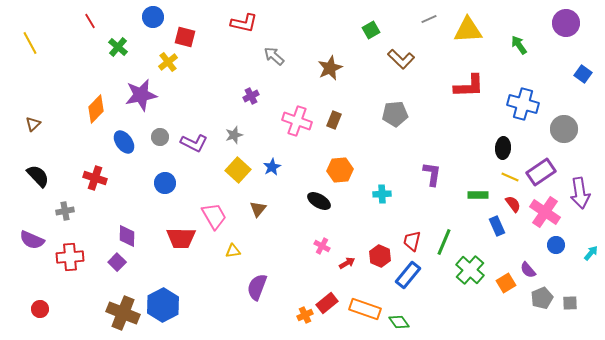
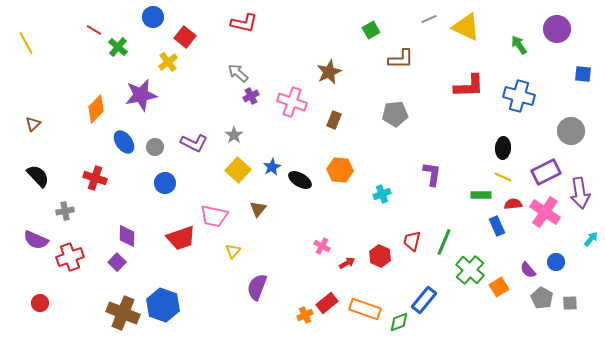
red line at (90, 21): moved 4 px right, 9 px down; rotated 28 degrees counterclockwise
purple circle at (566, 23): moved 9 px left, 6 px down
yellow triangle at (468, 30): moved 2 px left, 3 px up; rotated 28 degrees clockwise
red square at (185, 37): rotated 25 degrees clockwise
yellow line at (30, 43): moved 4 px left
gray arrow at (274, 56): moved 36 px left, 17 px down
brown L-shape at (401, 59): rotated 44 degrees counterclockwise
brown star at (330, 68): moved 1 px left, 4 px down
blue square at (583, 74): rotated 30 degrees counterclockwise
blue cross at (523, 104): moved 4 px left, 8 px up
pink cross at (297, 121): moved 5 px left, 19 px up
gray circle at (564, 129): moved 7 px right, 2 px down
gray star at (234, 135): rotated 18 degrees counterclockwise
gray circle at (160, 137): moved 5 px left, 10 px down
orange hexagon at (340, 170): rotated 10 degrees clockwise
purple rectangle at (541, 172): moved 5 px right; rotated 8 degrees clockwise
yellow line at (510, 177): moved 7 px left
cyan cross at (382, 194): rotated 18 degrees counterclockwise
green rectangle at (478, 195): moved 3 px right
black ellipse at (319, 201): moved 19 px left, 21 px up
red semicircle at (513, 204): rotated 60 degrees counterclockwise
pink trapezoid at (214, 216): rotated 132 degrees clockwise
red trapezoid at (181, 238): rotated 20 degrees counterclockwise
purple semicircle at (32, 240): moved 4 px right
blue circle at (556, 245): moved 17 px down
yellow triangle at (233, 251): rotated 42 degrees counterclockwise
cyan arrow at (591, 253): moved 14 px up
red cross at (70, 257): rotated 16 degrees counterclockwise
blue rectangle at (408, 275): moved 16 px right, 25 px down
orange square at (506, 283): moved 7 px left, 4 px down
gray pentagon at (542, 298): rotated 20 degrees counterclockwise
blue hexagon at (163, 305): rotated 12 degrees counterclockwise
red circle at (40, 309): moved 6 px up
green diamond at (399, 322): rotated 75 degrees counterclockwise
